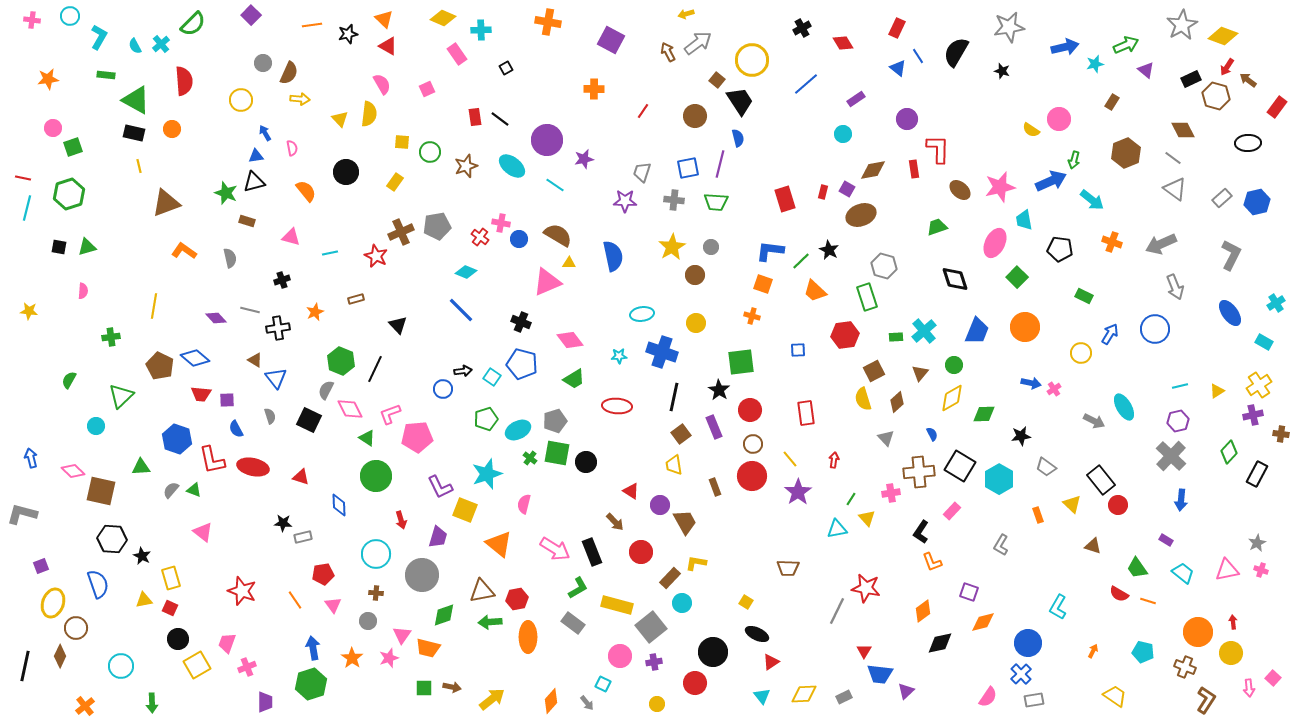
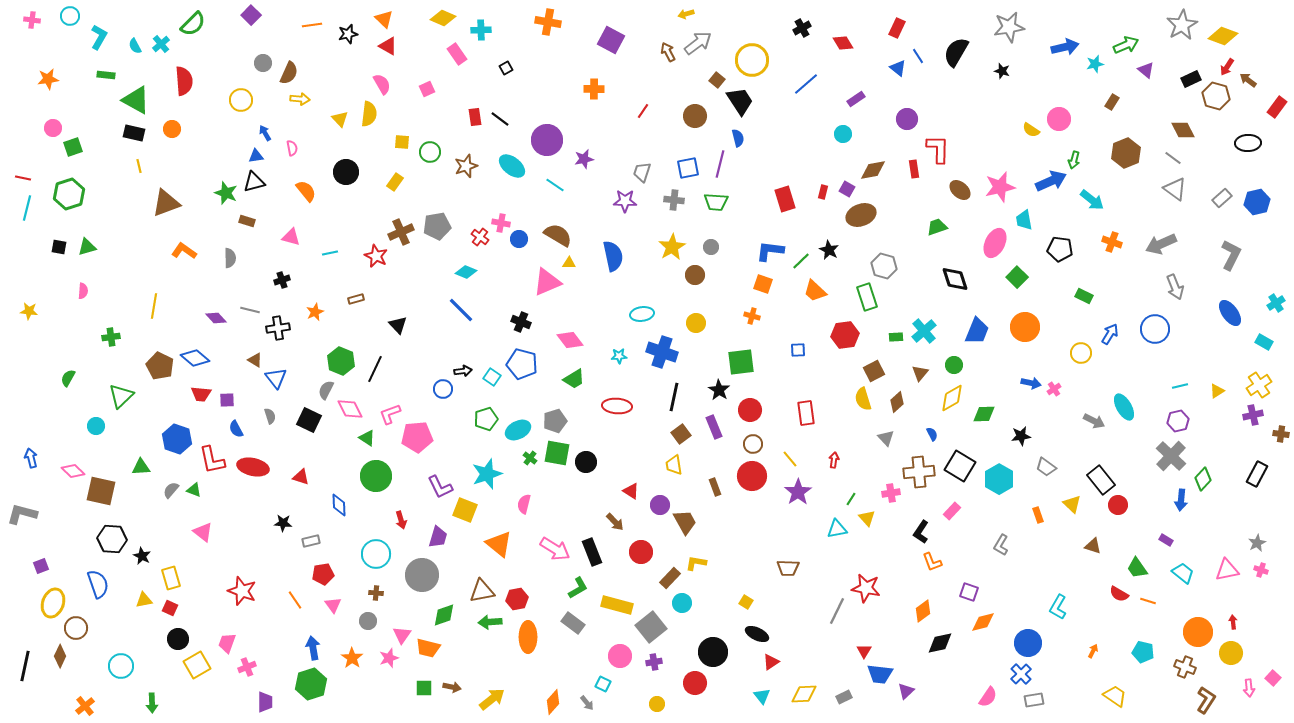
gray semicircle at (230, 258): rotated 12 degrees clockwise
green semicircle at (69, 380): moved 1 px left, 2 px up
green diamond at (1229, 452): moved 26 px left, 27 px down
gray rectangle at (303, 537): moved 8 px right, 4 px down
orange diamond at (551, 701): moved 2 px right, 1 px down
